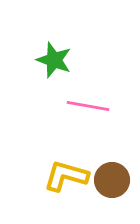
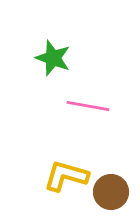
green star: moved 1 px left, 2 px up
brown circle: moved 1 px left, 12 px down
